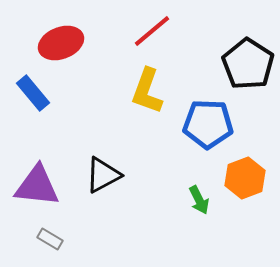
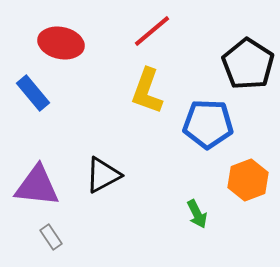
red ellipse: rotated 33 degrees clockwise
orange hexagon: moved 3 px right, 2 px down
green arrow: moved 2 px left, 14 px down
gray rectangle: moved 1 px right, 2 px up; rotated 25 degrees clockwise
